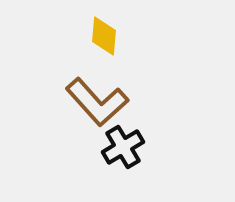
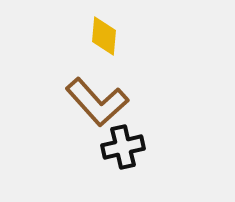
black cross: rotated 18 degrees clockwise
